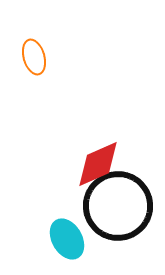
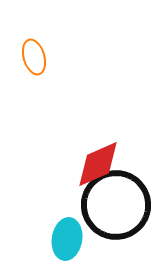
black circle: moved 2 px left, 1 px up
cyan ellipse: rotated 39 degrees clockwise
